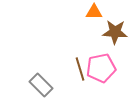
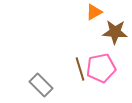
orange triangle: rotated 30 degrees counterclockwise
